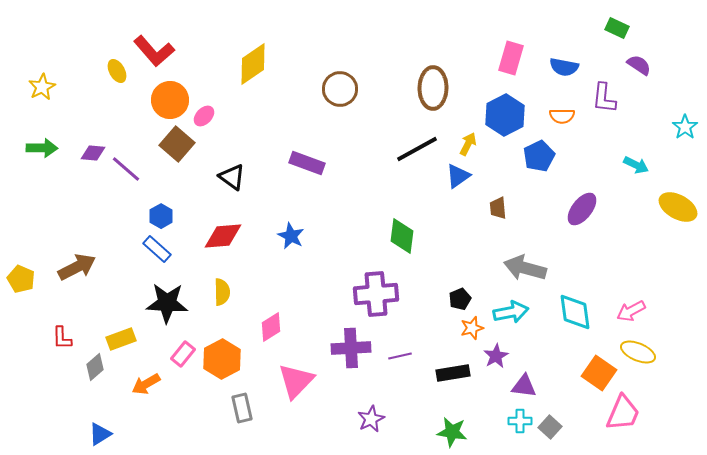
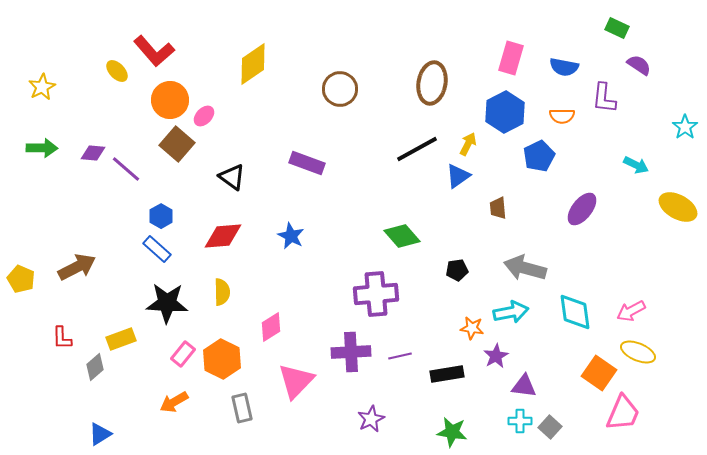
yellow ellipse at (117, 71): rotated 15 degrees counterclockwise
brown ellipse at (433, 88): moved 1 px left, 5 px up; rotated 9 degrees clockwise
blue hexagon at (505, 115): moved 3 px up
green diamond at (402, 236): rotated 48 degrees counterclockwise
black pentagon at (460, 299): moved 3 px left, 29 px up; rotated 15 degrees clockwise
orange star at (472, 328): rotated 25 degrees clockwise
purple cross at (351, 348): moved 4 px down
orange hexagon at (222, 359): rotated 6 degrees counterclockwise
black rectangle at (453, 373): moved 6 px left, 1 px down
orange arrow at (146, 384): moved 28 px right, 18 px down
